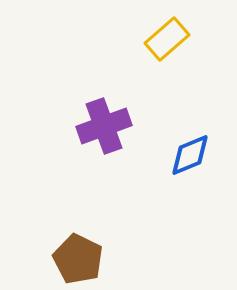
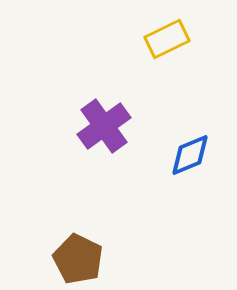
yellow rectangle: rotated 15 degrees clockwise
purple cross: rotated 16 degrees counterclockwise
